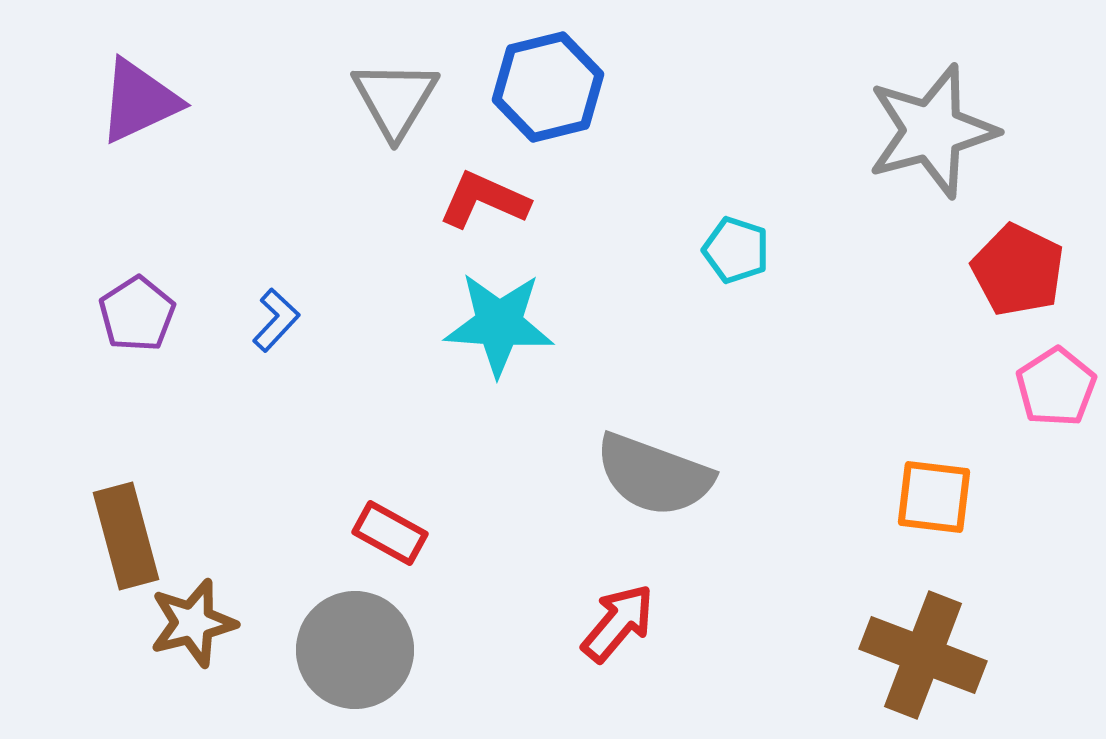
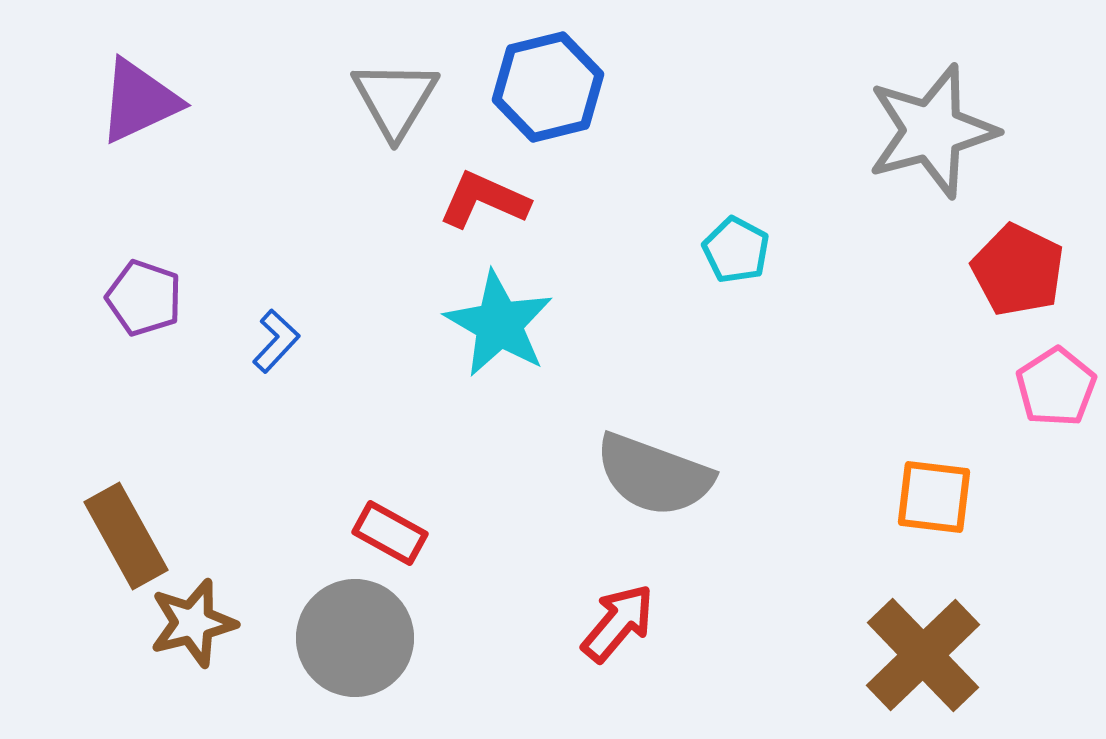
cyan pentagon: rotated 10 degrees clockwise
purple pentagon: moved 7 px right, 16 px up; rotated 20 degrees counterclockwise
blue L-shape: moved 21 px down
cyan star: rotated 26 degrees clockwise
brown rectangle: rotated 14 degrees counterclockwise
gray circle: moved 12 px up
brown cross: rotated 25 degrees clockwise
